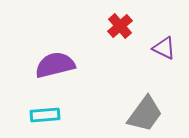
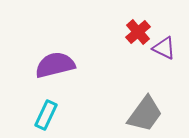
red cross: moved 18 px right, 6 px down
cyan rectangle: moved 1 px right; rotated 60 degrees counterclockwise
